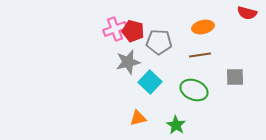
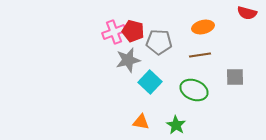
pink cross: moved 1 px left, 3 px down
gray star: moved 2 px up
orange triangle: moved 3 px right, 4 px down; rotated 24 degrees clockwise
